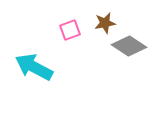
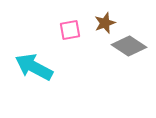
brown star: rotated 10 degrees counterclockwise
pink square: rotated 10 degrees clockwise
